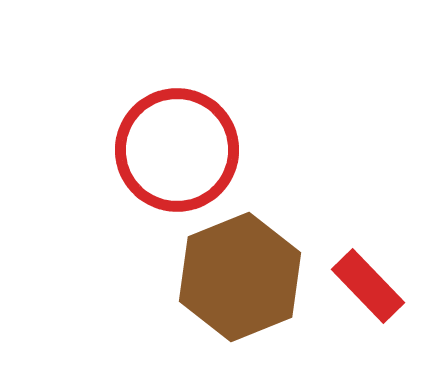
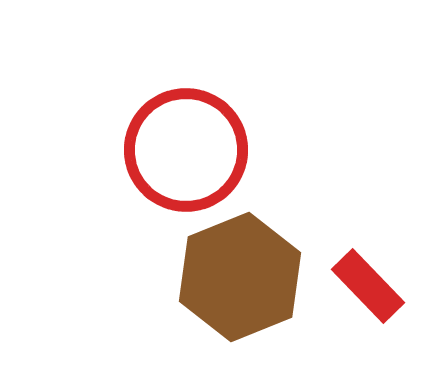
red circle: moved 9 px right
